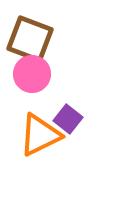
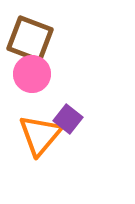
orange triangle: rotated 24 degrees counterclockwise
